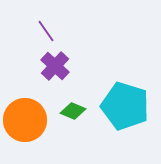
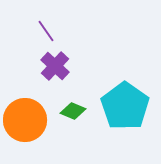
cyan pentagon: rotated 18 degrees clockwise
